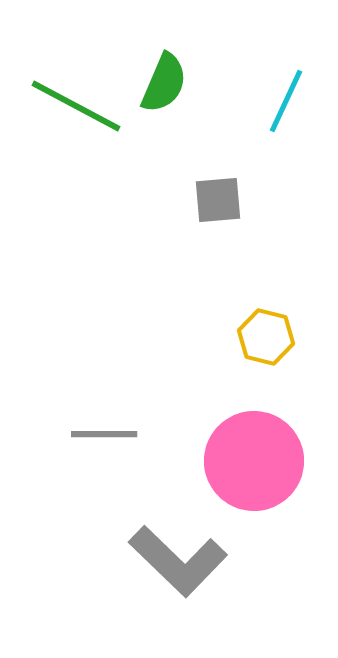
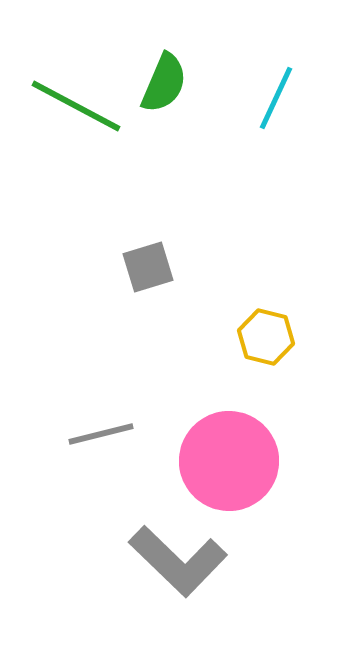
cyan line: moved 10 px left, 3 px up
gray square: moved 70 px left, 67 px down; rotated 12 degrees counterclockwise
gray line: moved 3 px left; rotated 14 degrees counterclockwise
pink circle: moved 25 px left
